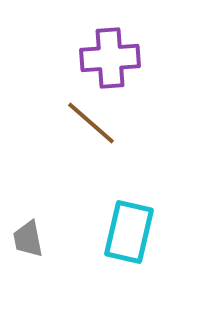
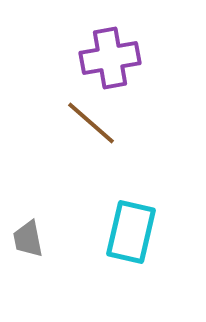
purple cross: rotated 6 degrees counterclockwise
cyan rectangle: moved 2 px right
